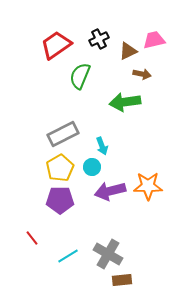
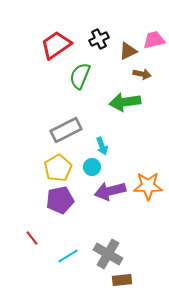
gray rectangle: moved 3 px right, 4 px up
yellow pentagon: moved 2 px left
purple pentagon: rotated 12 degrees counterclockwise
